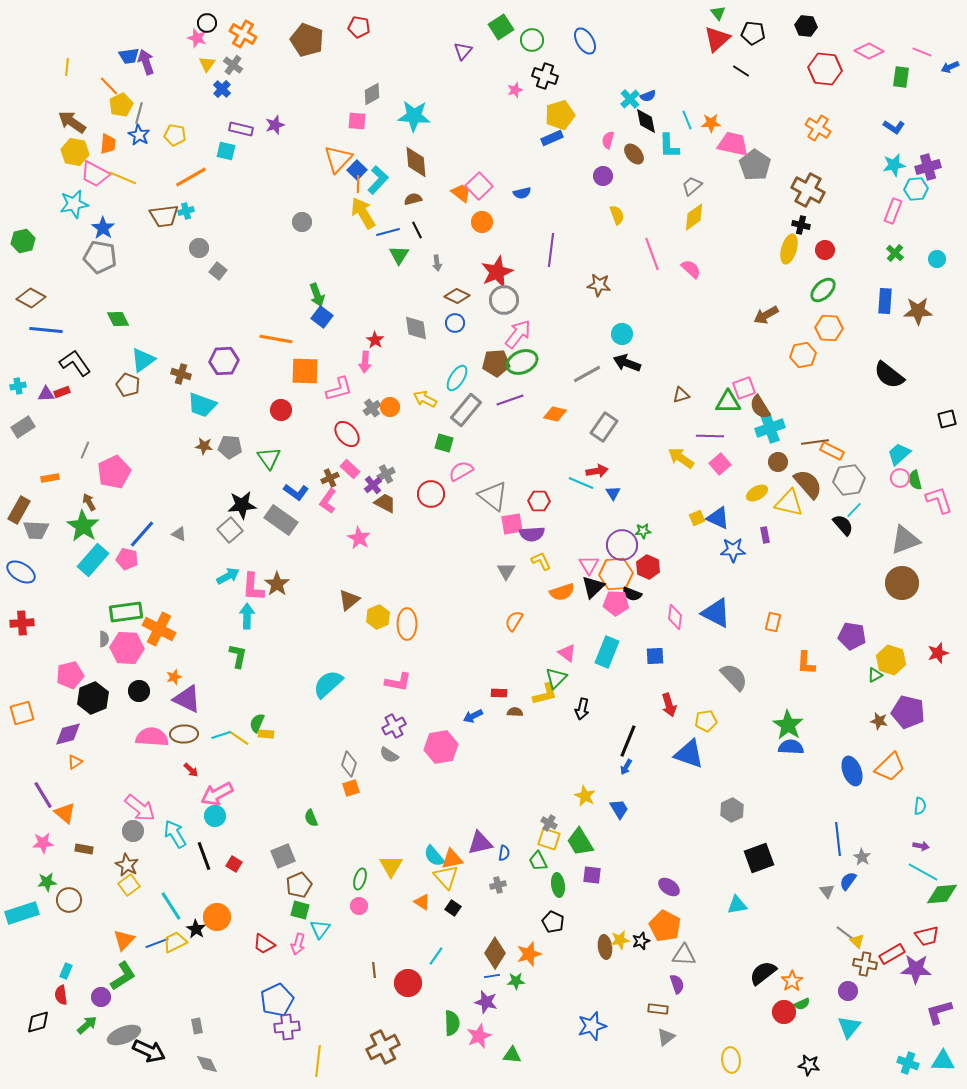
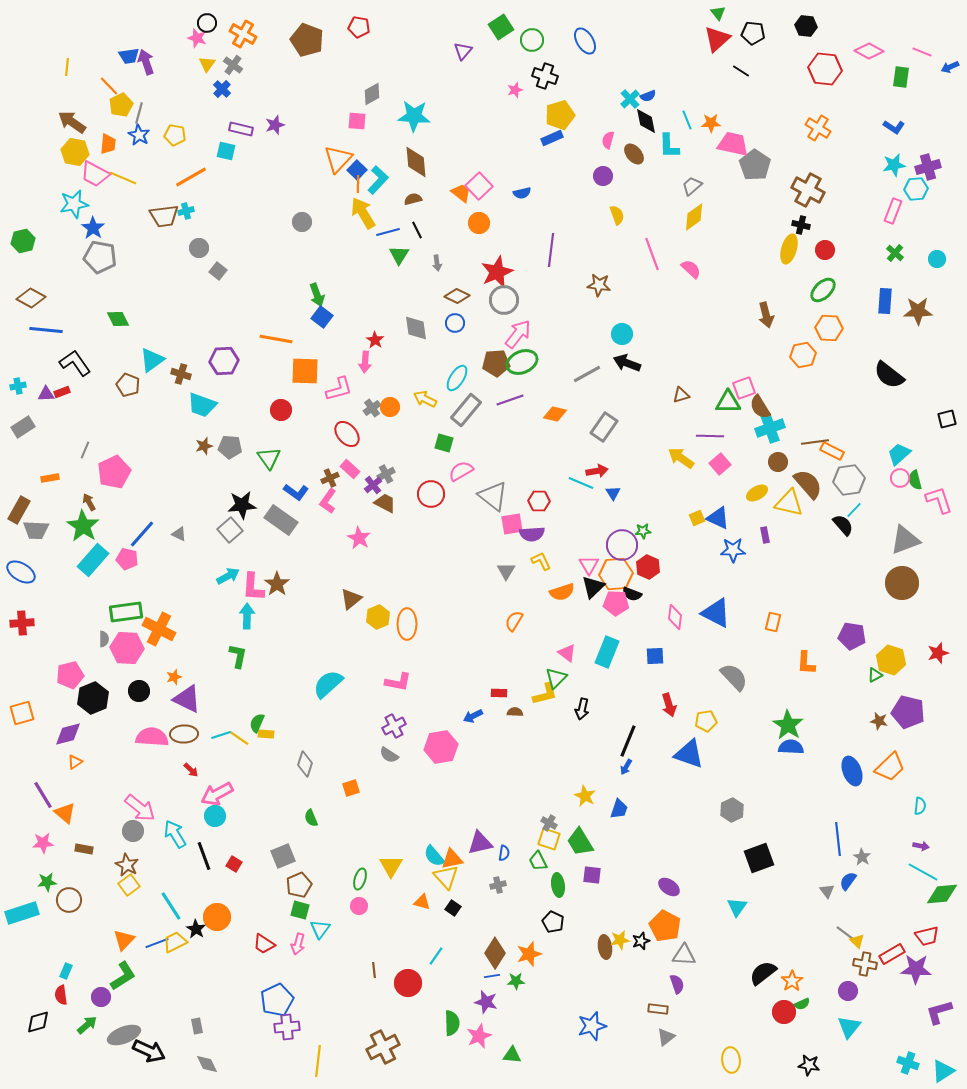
orange circle at (482, 222): moved 3 px left, 1 px down
blue star at (103, 228): moved 10 px left
brown arrow at (766, 315): rotated 75 degrees counterclockwise
cyan triangle at (143, 360): moved 9 px right
brown star at (204, 446): rotated 24 degrees counterclockwise
brown triangle at (349, 600): moved 2 px right, 1 px up
gray diamond at (349, 764): moved 44 px left
blue trapezoid at (619, 809): rotated 50 degrees clockwise
orange triangle at (422, 902): rotated 18 degrees counterclockwise
cyan triangle at (737, 905): moved 2 px down; rotated 45 degrees counterclockwise
cyan triangle at (943, 1061): moved 10 px down; rotated 35 degrees counterclockwise
